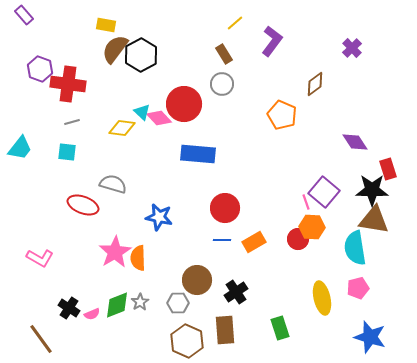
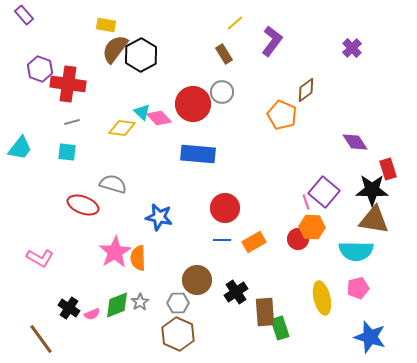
gray circle at (222, 84): moved 8 px down
brown diamond at (315, 84): moved 9 px left, 6 px down
red circle at (184, 104): moved 9 px right
cyan semicircle at (355, 248): moved 1 px right, 3 px down; rotated 80 degrees counterclockwise
brown rectangle at (225, 330): moved 40 px right, 18 px up
brown hexagon at (187, 341): moved 9 px left, 7 px up
